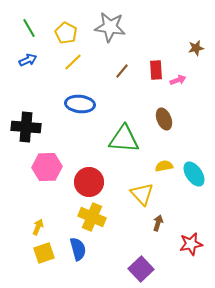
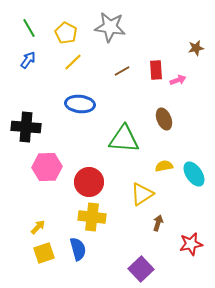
blue arrow: rotated 30 degrees counterclockwise
brown line: rotated 21 degrees clockwise
yellow triangle: rotated 40 degrees clockwise
yellow cross: rotated 16 degrees counterclockwise
yellow arrow: rotated 21 degrees clockwise
